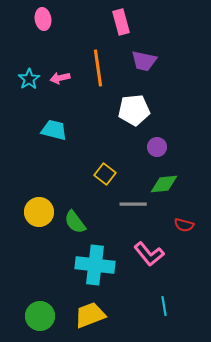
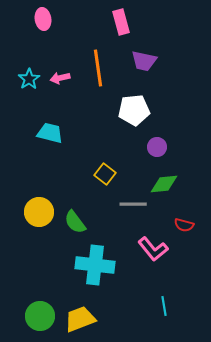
cyan trapezoid: moved 4 px left, 3 px down
pink L-shape: moved 4 px right, 5 px up
yellow trapezoid: moved 10 px left, 4 px down
